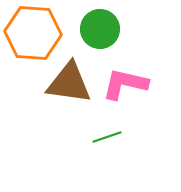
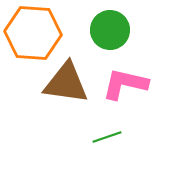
green circle: moved 10 px right, 1 px down
brown triangle: moved 3 px left
